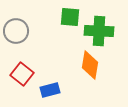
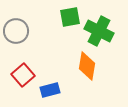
green square: rotated 15 degrees counterclockwise
green cross: rotated 24 degrees clockwise
orange diamond: moved 3 px left, 1 px down
red square: moved 1 px right, 1 px down; rotated 10 degrees clockwise
